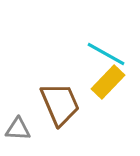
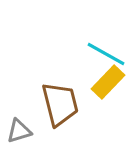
brown trapezoid: rotated 9 degrees clockwise
gray triangle: moved 1 px right, 2 px down; rotated 20 degrees counterclockwise
